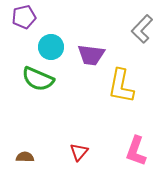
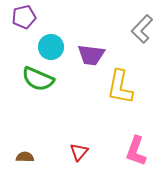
yellow L-shape: moved 1 px left, 1 px down
